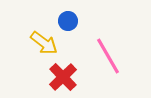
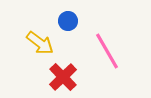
yellow arrow: moved 4 px left
pink line: moved 1 px left, 5 px up
